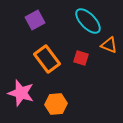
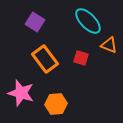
purple square: moved 2 px down; rotated 30 degrees counterclockwise
orange rectangle: moved 2 px left
